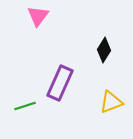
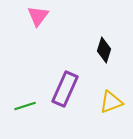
black diamond: rotated 15 degrees counterclockwise
purple rectangle: moved 5 px right, 6 px down
